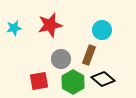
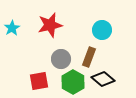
cyan star: moved 2 px left; rotated 21 degrees counterclockwise
brown rectangle: moved 2 px down
